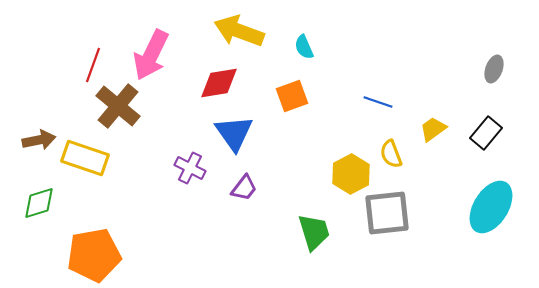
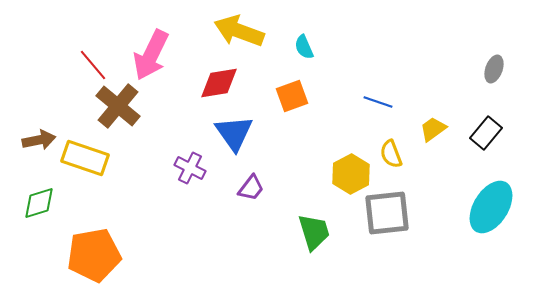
red line: rotated 60 degrees counterclockwise
purple trapezoid: moved 7 px right
